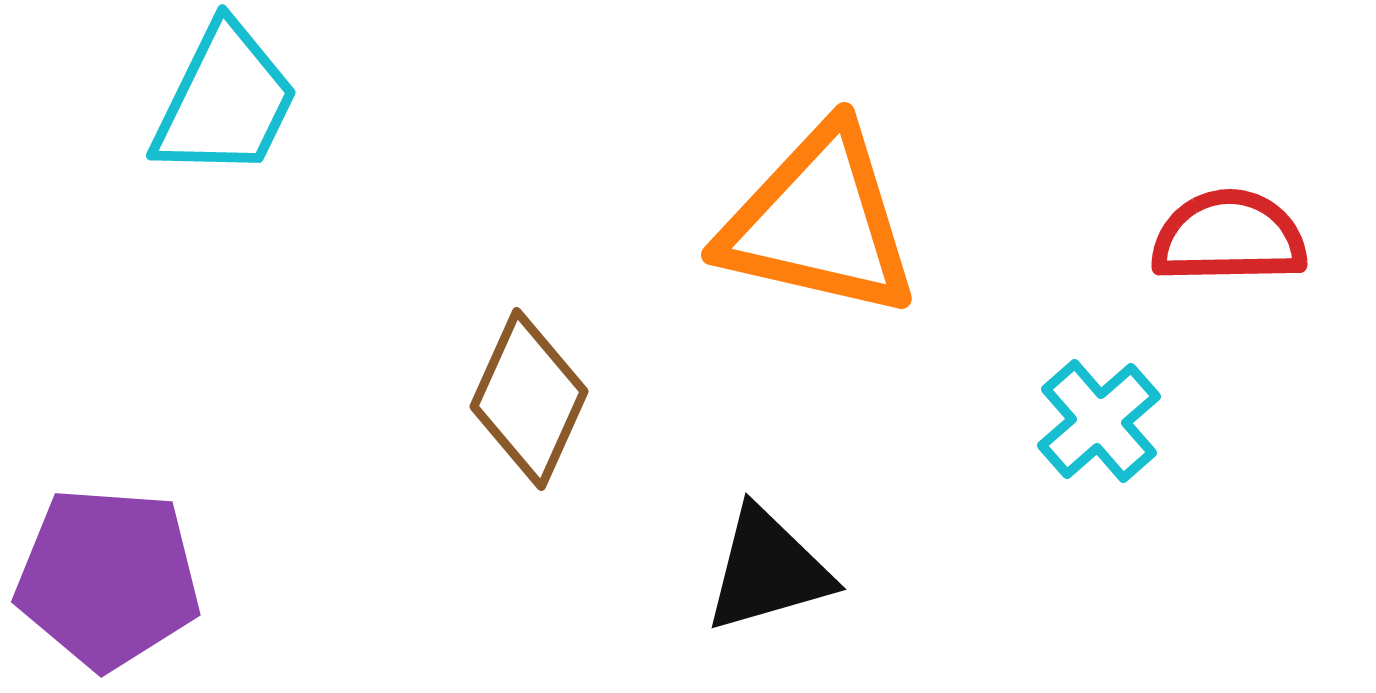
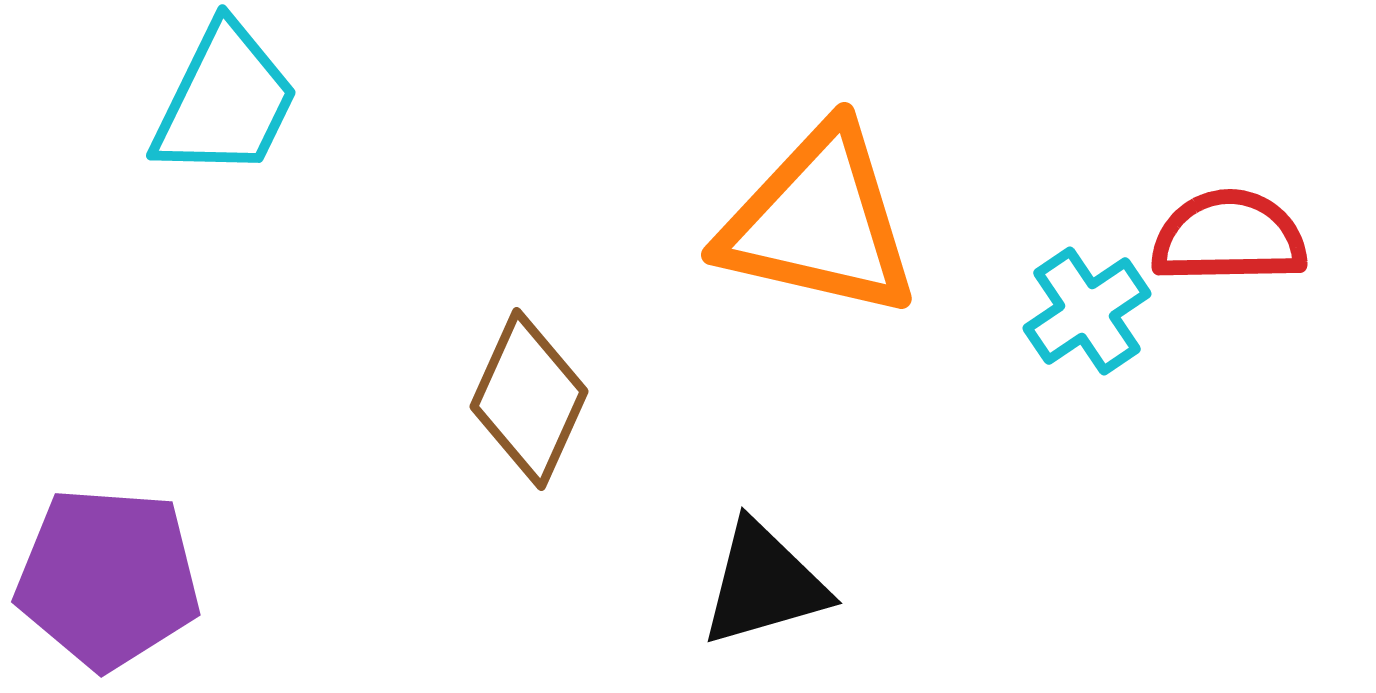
cyan cross: moved 12 px left, 110 px up; rotated 7 degrees clockwise
black triangle: moved 4 px left, 14 px down
